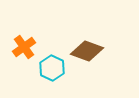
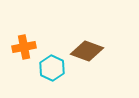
orange cross: rotated 25 degrees clockwise
